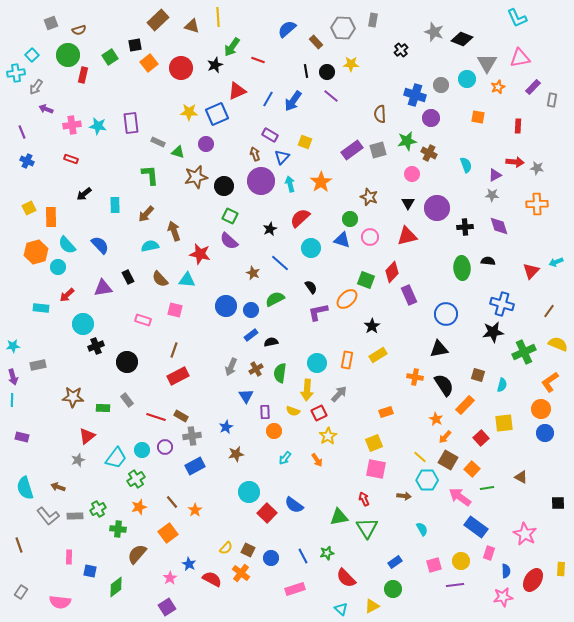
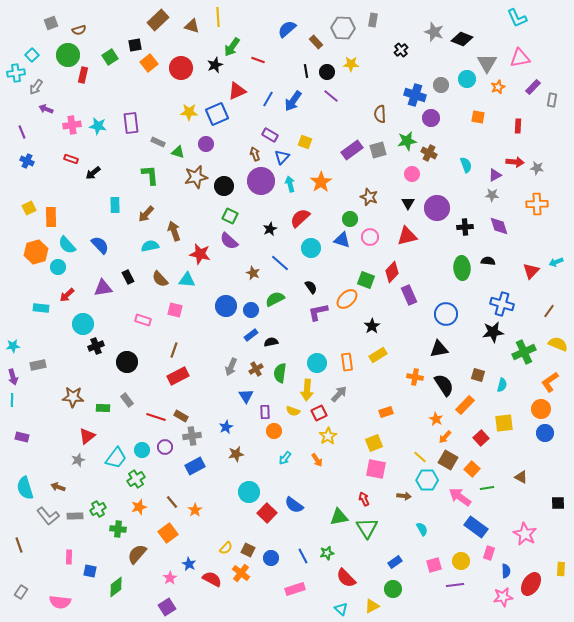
black arrow at (84, 194): moved 9 px right, 21 px up
orange rectangle at (347, 360): moved 2 px down; rotated 18 degrees counterclockwise
red ellipse at (533, 580): moved 2 px left, 4 px down
